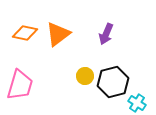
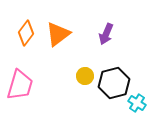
orange diamond: moved 1 px right; rotated 65 degrees counterclockwise
black hexagon: moved 1 px right, 1 px down
